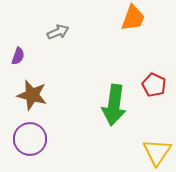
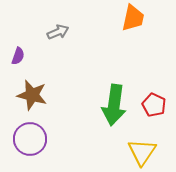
orange trapezoid: rotated 8 degrees counterclockwise
red pentagon: moved 20 px down
yellow triangle: moved 15 px left
